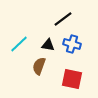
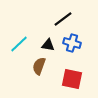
blue cross: moved 1 px up
